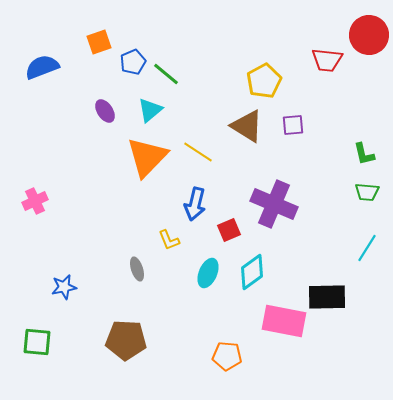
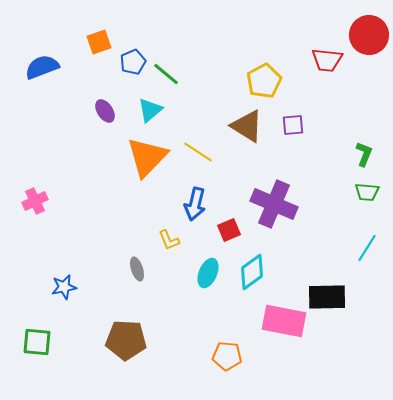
green L-shape: rotated 145 degrees counterclockwise
